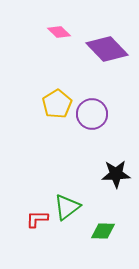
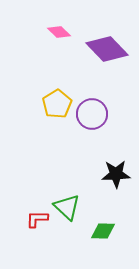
green triangle: rotated 40 degrees counterclockwise
